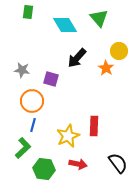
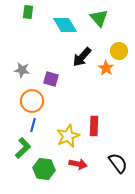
black arrow: moved 5 px right, 1 px up
